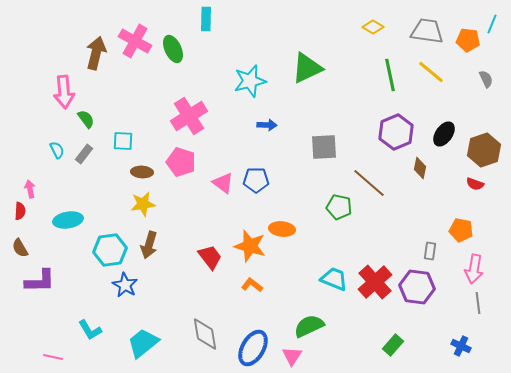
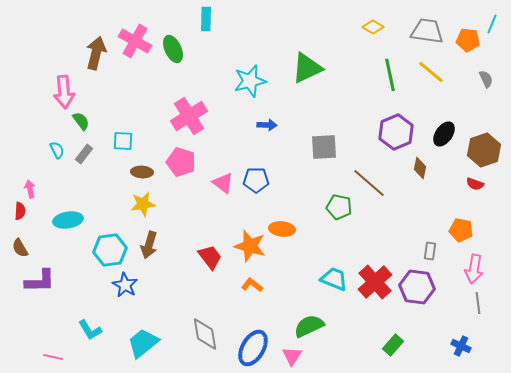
green semicircle at (86, 119): moved 5 px left, 2 px down
